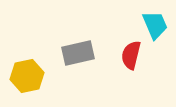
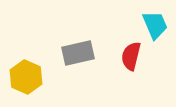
red semicircle: moved 1 px down
yellow hexagon: moved 1 px left, 1 px down; rotated 24 degrees counterclockwise
